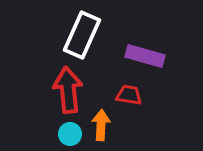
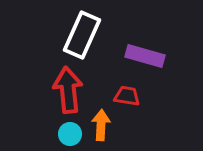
red trapezoid: moved 2 px left, 1 px down
